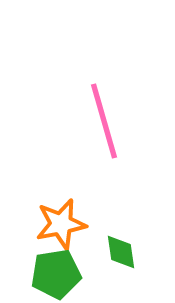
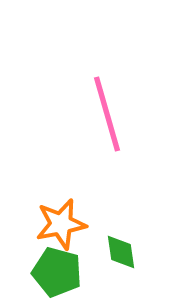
pink line: moved 3 px right, 7 px up
green pentagon: moved 1 px right, 2 px up; rotated 24 degrees clockwise
